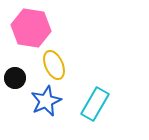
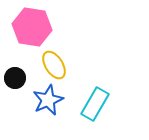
pink hexagon: moved 1 px right, 1 px up
yellow ellipse: rotated 8 degrees counterclockwise
blue star: moved 2 px right, 1 px up
